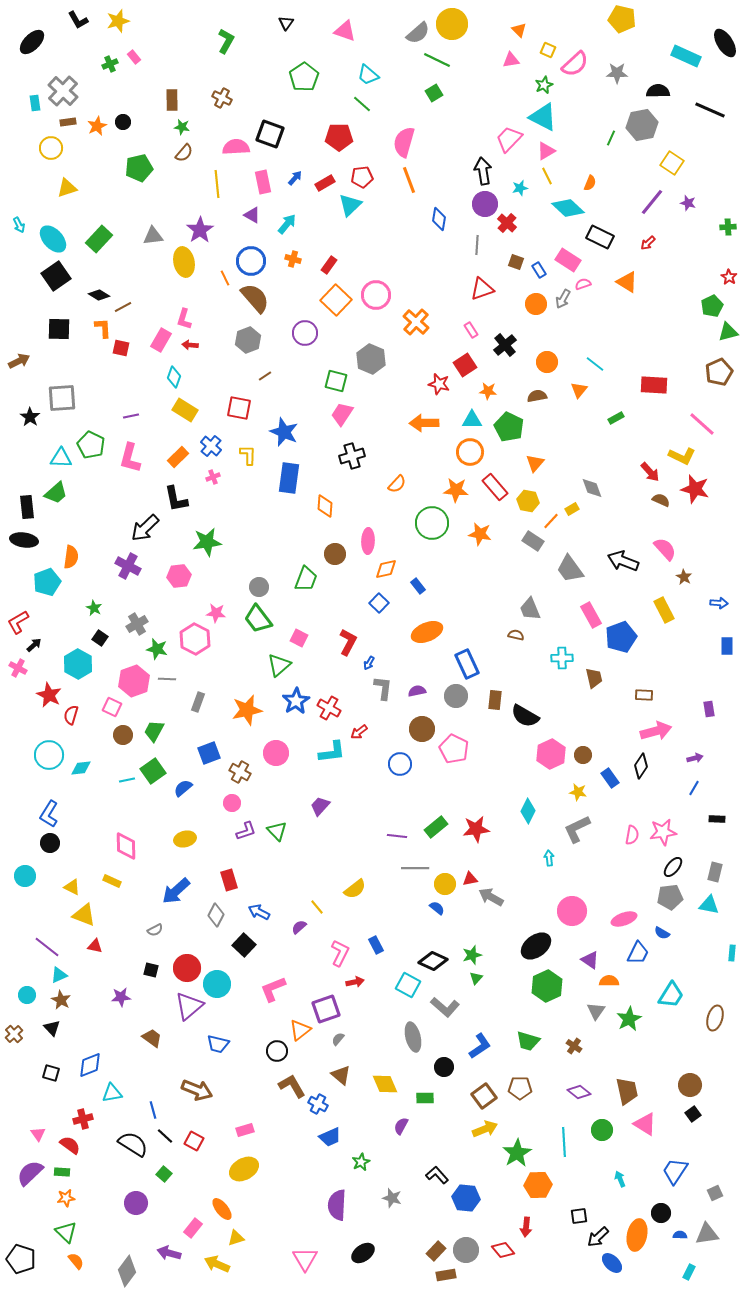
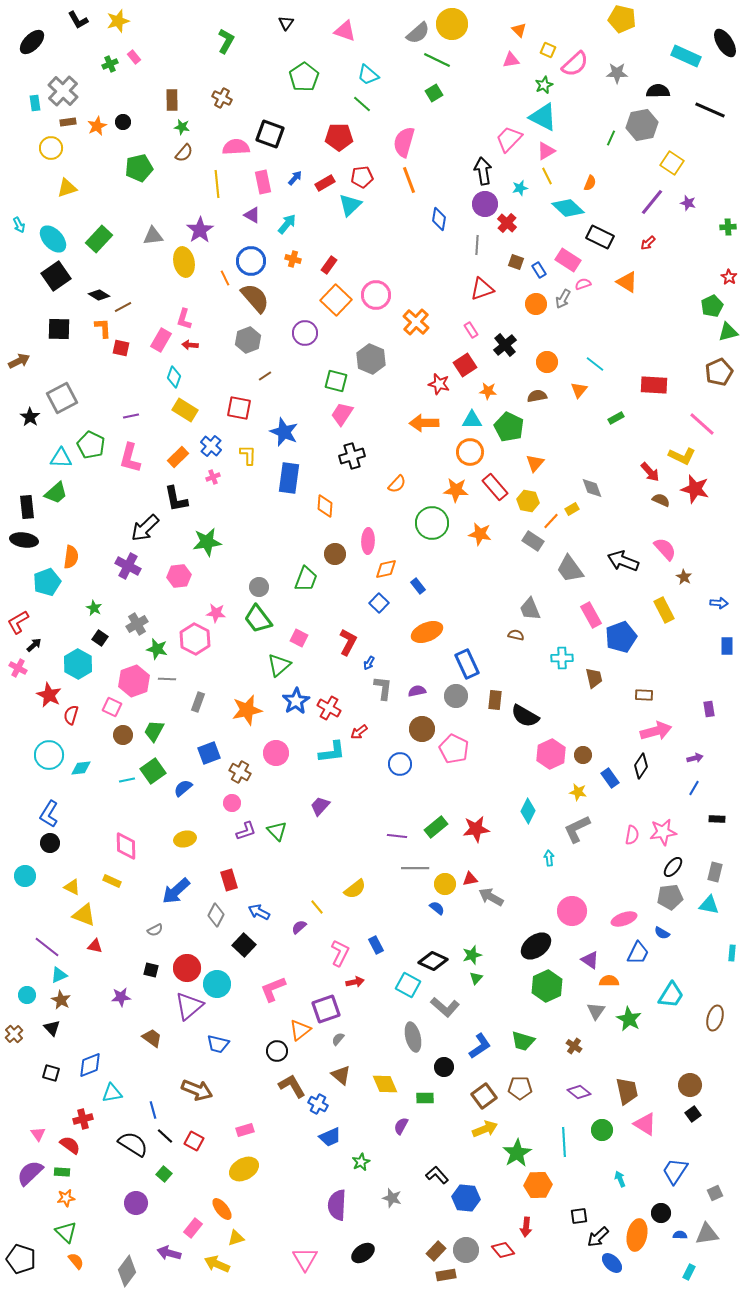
gray square at (62, 398): rotated 24 degrees counterclockwise
green star at (629, 1019): rotated 15 degrees counterclockwise
green trapezoid at (528, 1041): moved 5 px left
